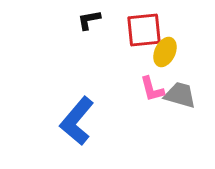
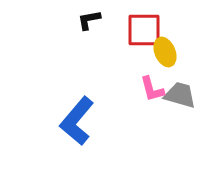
red square: rotated 6 degrees clockwise
yellow ellipse: rotated 48 degrees counterclockwise
